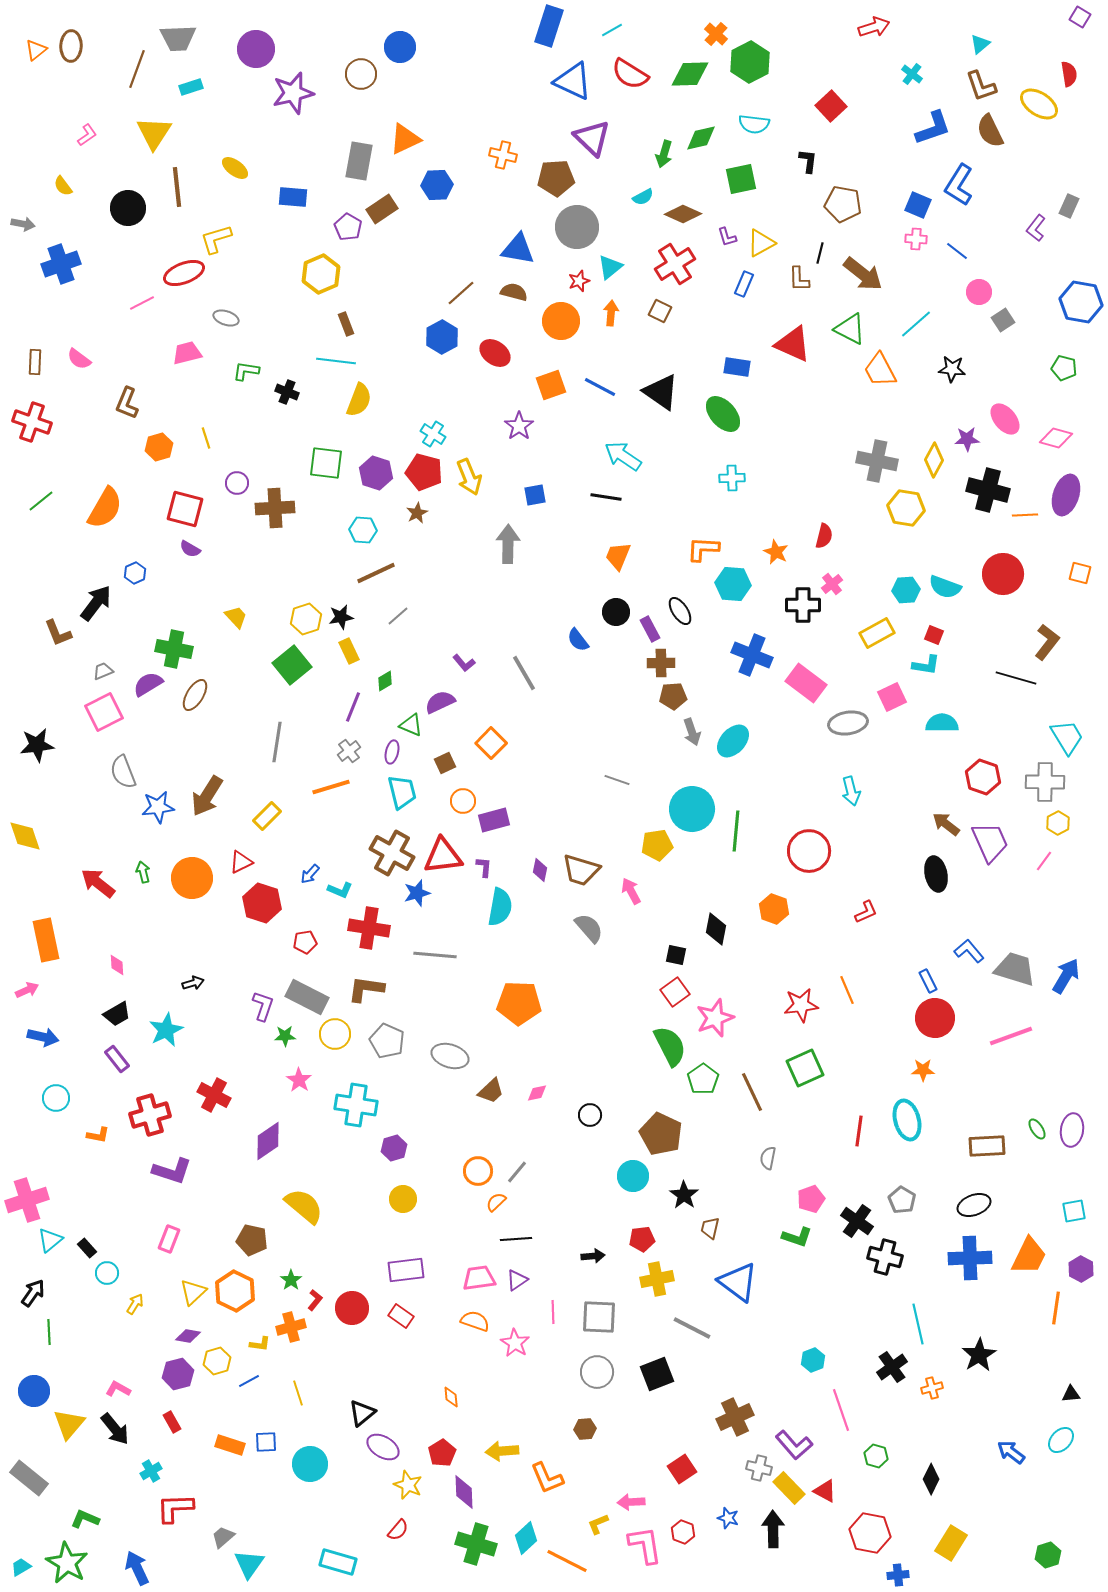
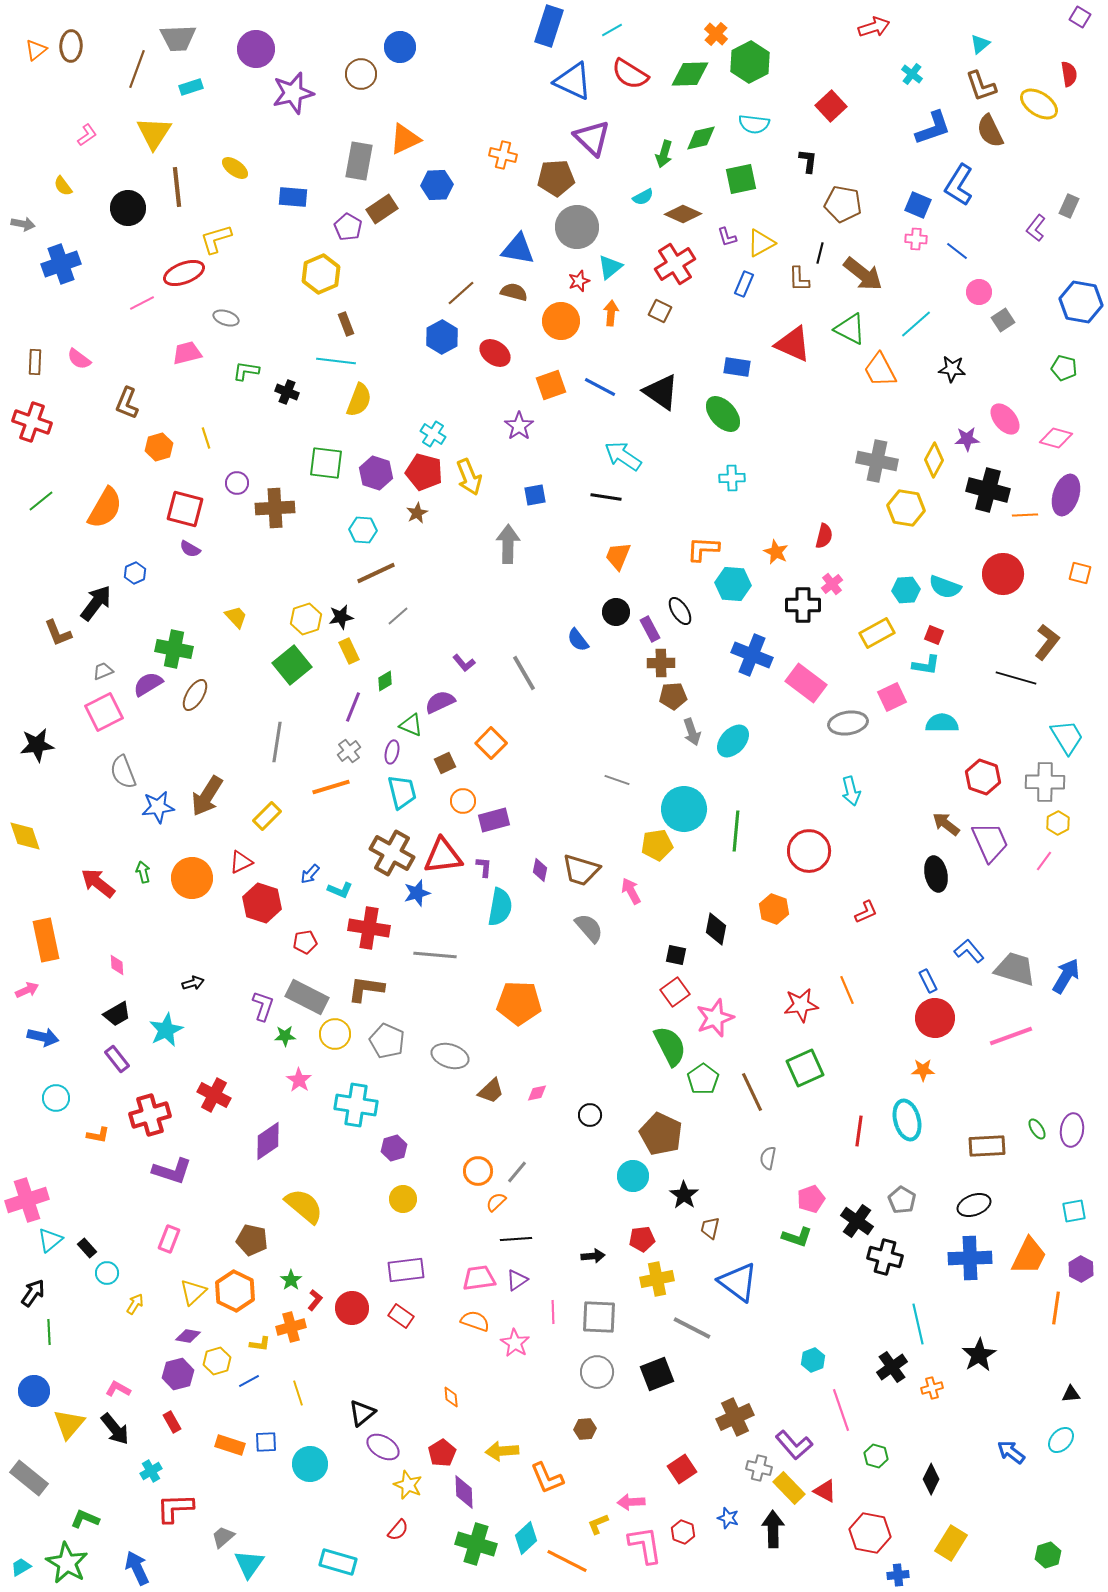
cyan circle at (692, 809): moved 8 px left
